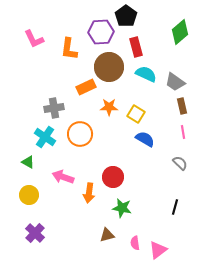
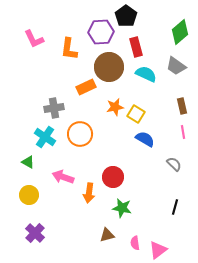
gray trapezoid: moved 1 px right, 16 px up
orange star: moved 6 px right; rotated 12 degrees counterclockwise
gray semicircle: moved 6 px left, 1 px down
